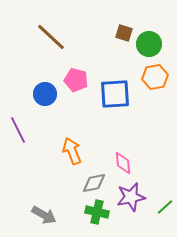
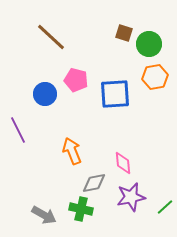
green cross: moved 16 px left, 3 px up
